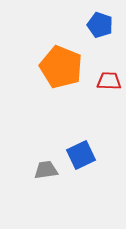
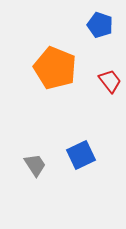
orange pentagon: moved 6 px left, 1 px down
red trapezoid: moved 1 px right; rotated 50 degrees clockwise
gray trapezoid: moved 11 px left, 5 px up; rotated 65 degrees clockwise
